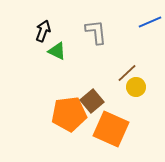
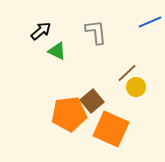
black arrow: moved 2 px left; rotated 30 degrees clockwise
